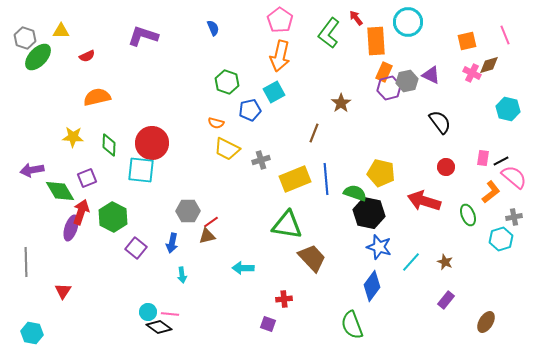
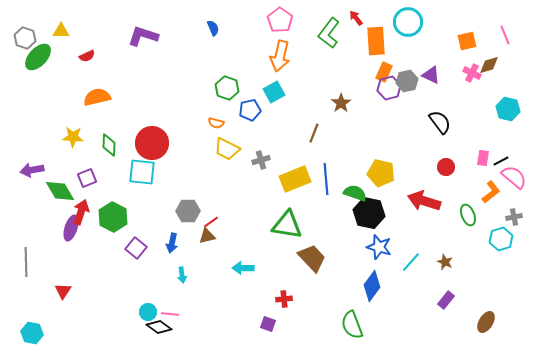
green hexagon at (227, 82): moved 6 px down
cyan square at (141, 170): moved 1 px right, 2 px down
